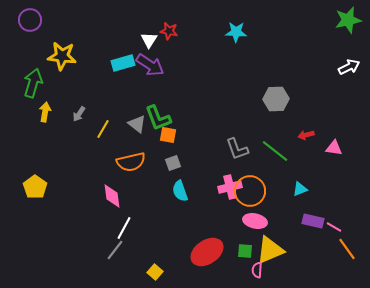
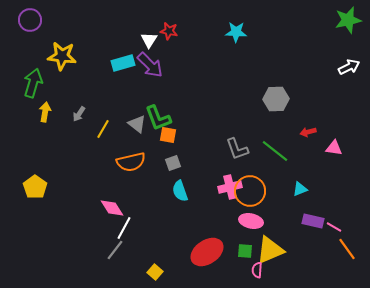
purple arrow: rotated 12 degrees clockwise
red arrow: moved 2 px right, 3 px up
pink diamond: moved 12 px down; rotated 25 degrees counterclockwise
pink ellipse: moved 4 px left
